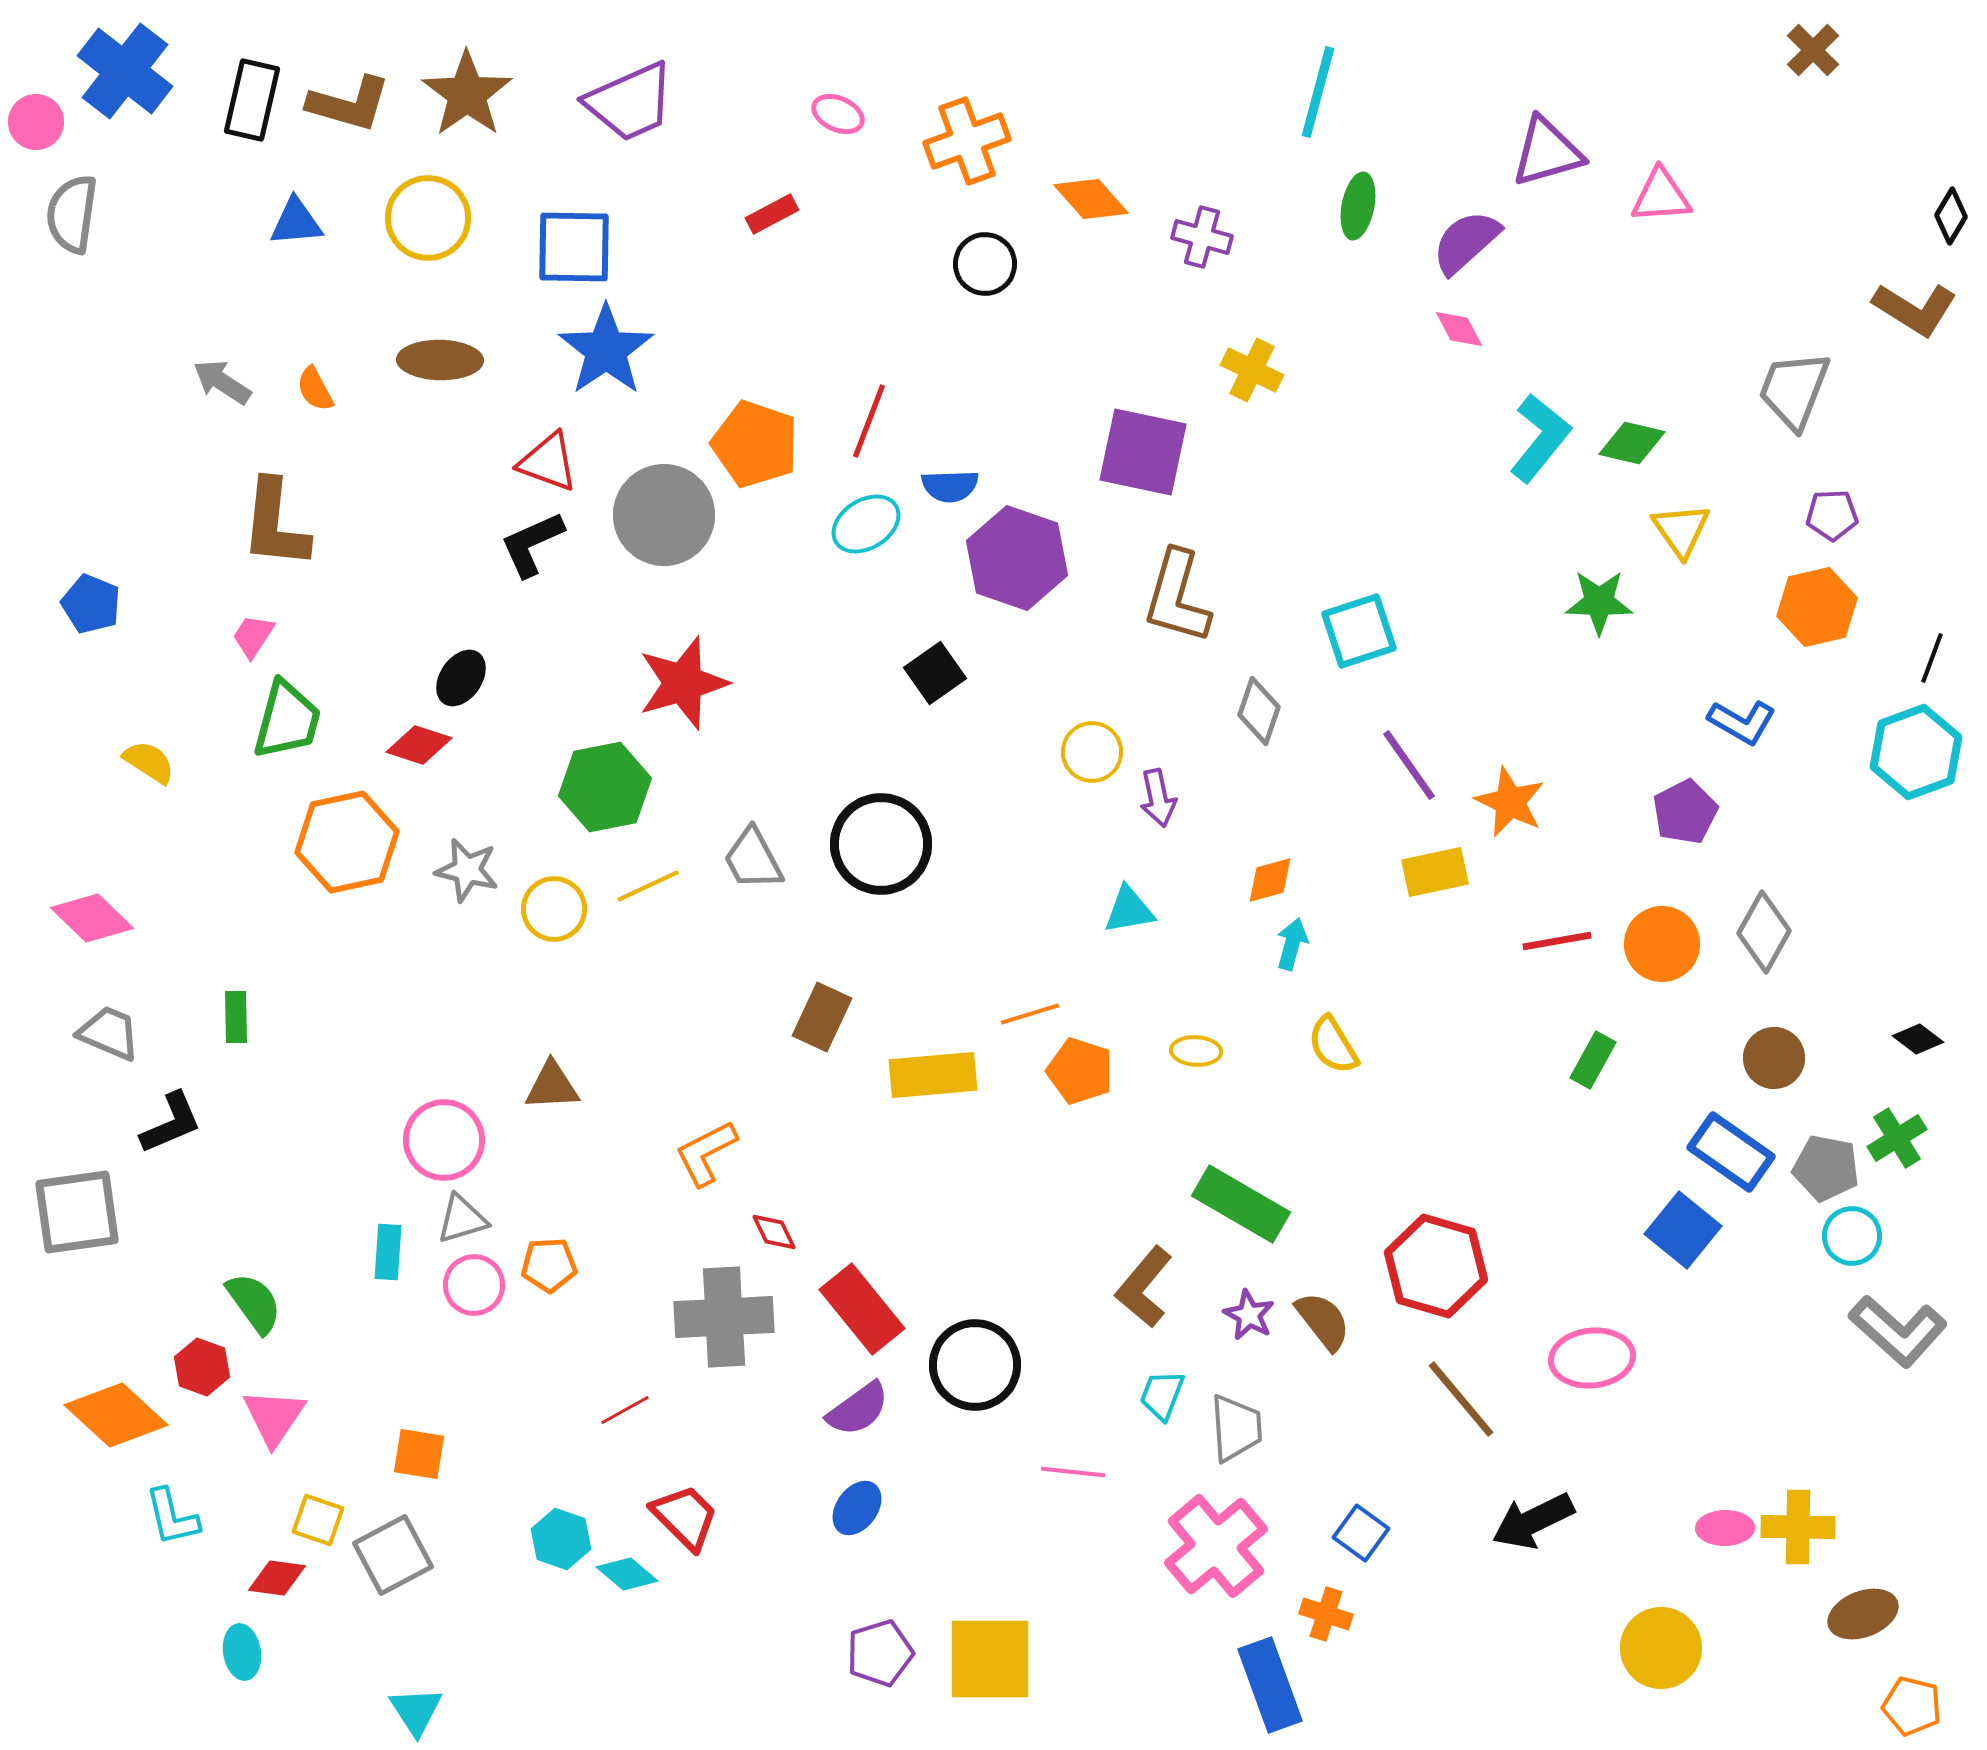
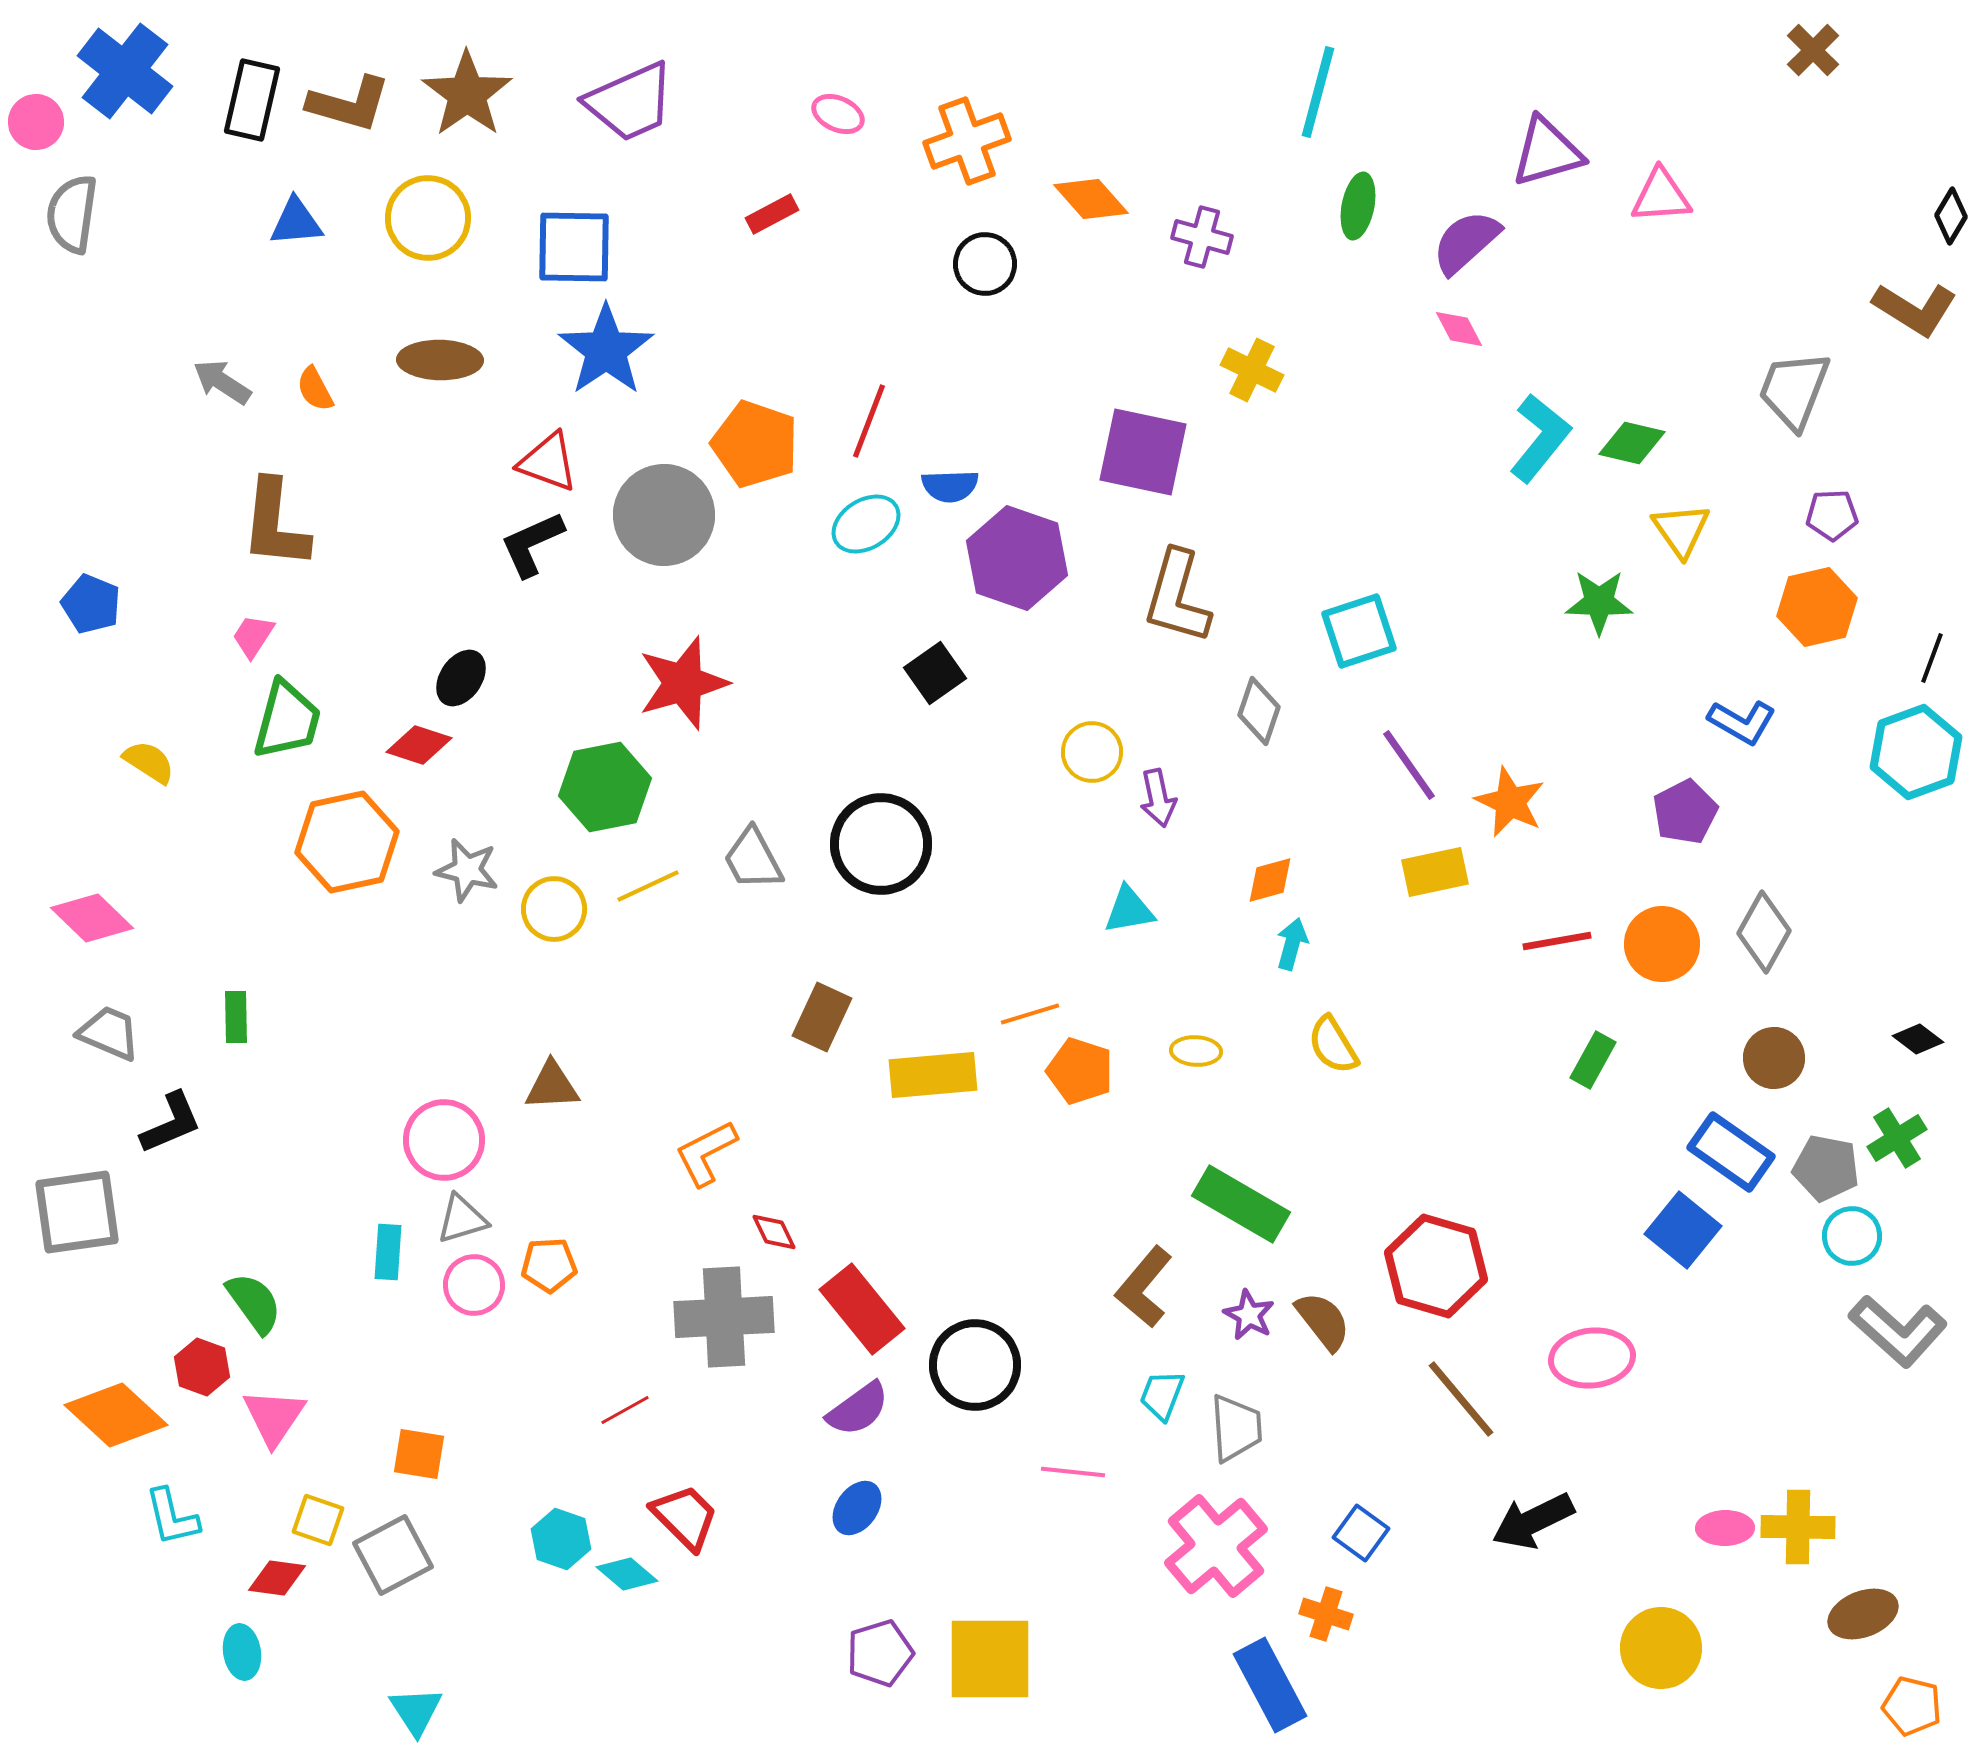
blue rectangle at (1270, 1685): rotated 8 degrees counterclockwise
